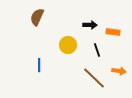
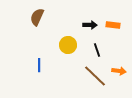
orange rectangle: moved 7 px up
brown line: moved 1 px right, 2 px up
